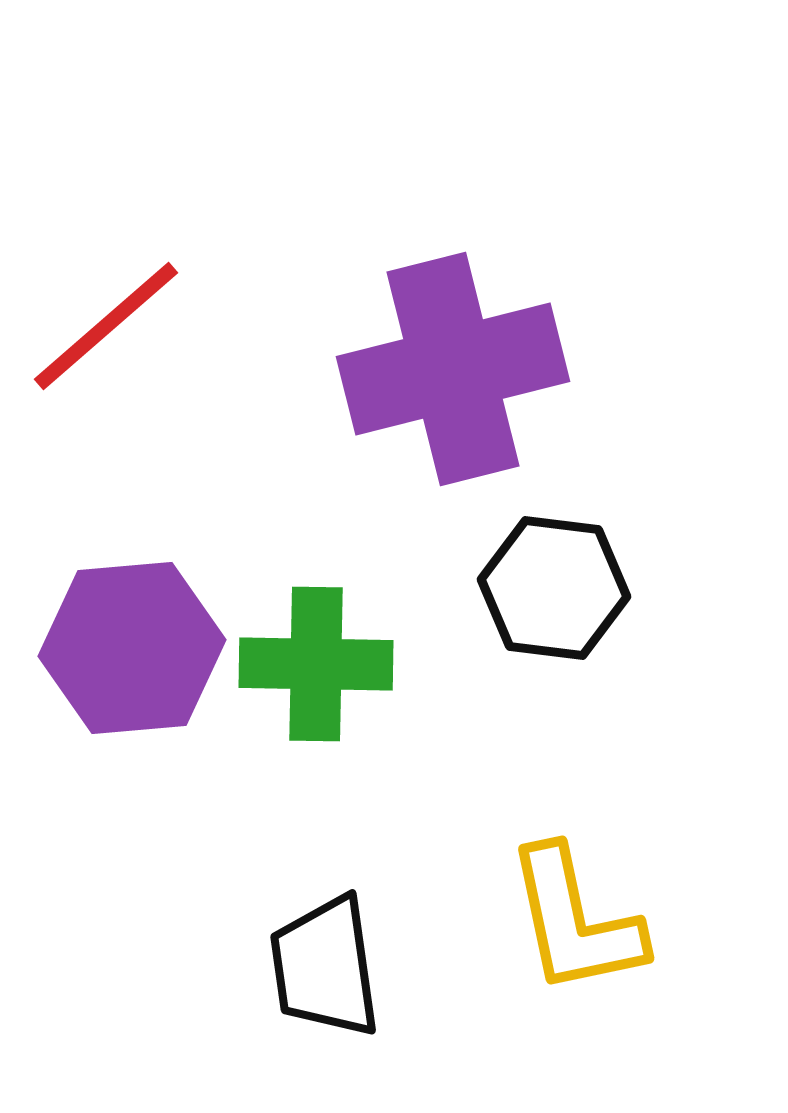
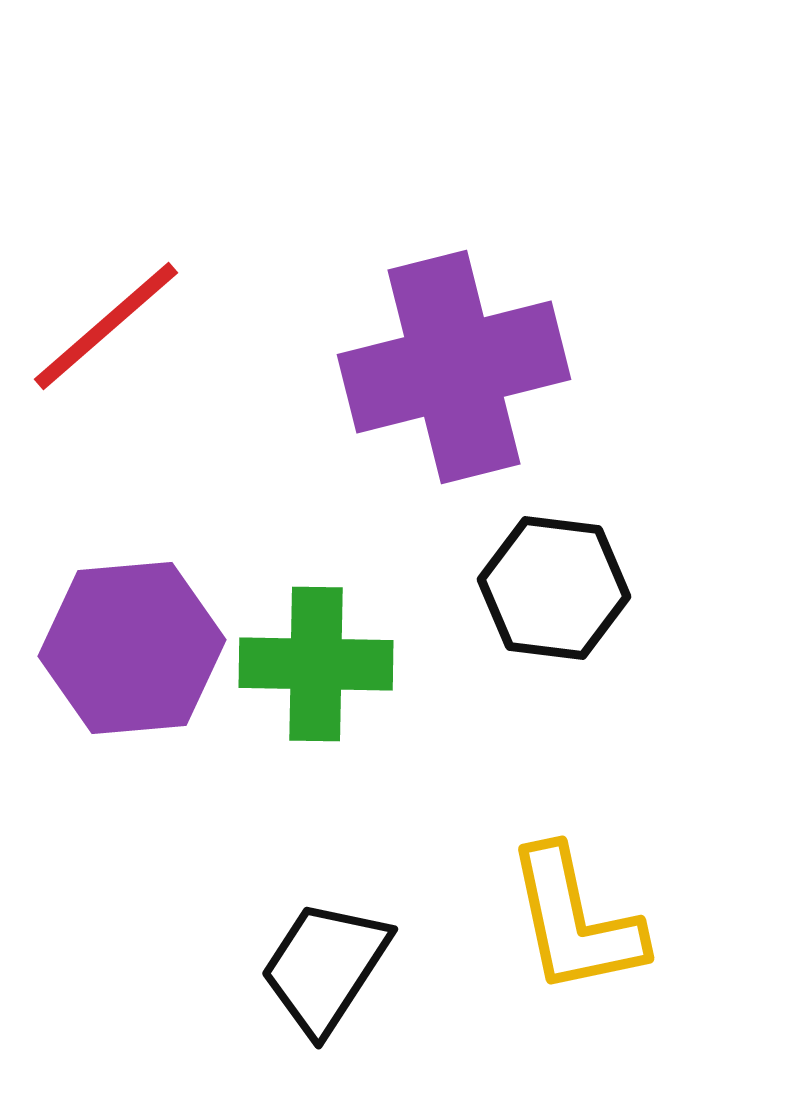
purple cross: moved 1 px right, 2 px up
black trapezoid: rotated 41 degrees clockwise
